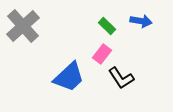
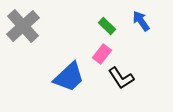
blue arrow: rotated 135 degrees counterclockwise
